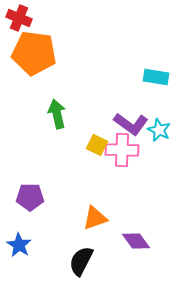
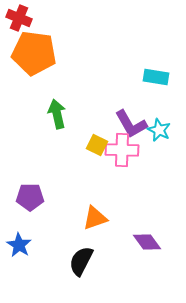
purple L-shape: rotated 24 degrees clockwise
purple diamond: moved 11 px right, 1 px down
